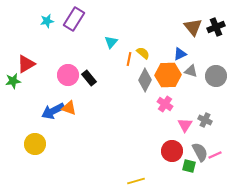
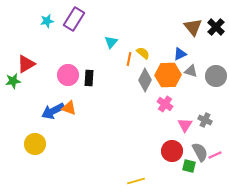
black cross: rotated 24 degrees counterclockwise
black rectangle: rotated 42 degrees clockwise
